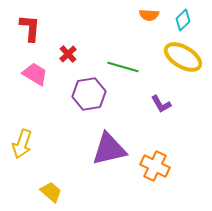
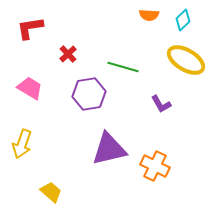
red L-shape: rotated 104 degrees counterclockwise
yellow ellipse: moved 3 px right, 3 px down
pink trapezoid: moved 5 px left, 14 px down
